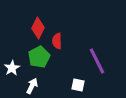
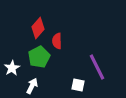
red diamond: rotated 15 degrees clockwise
purple line: moved 6 px down
